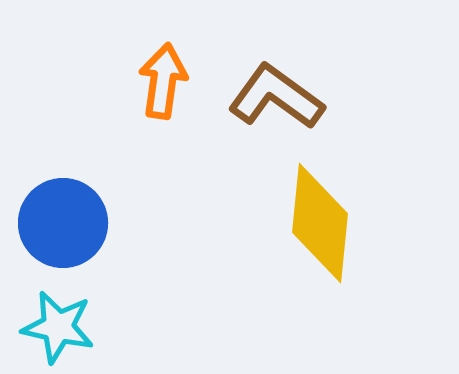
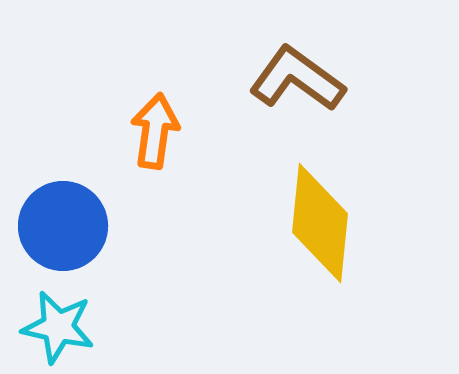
orange arrow: moved 8 px left, 50 px down
brown L-shape: moved 21 px right, 18 px up
blue circle: moved 3 px down
